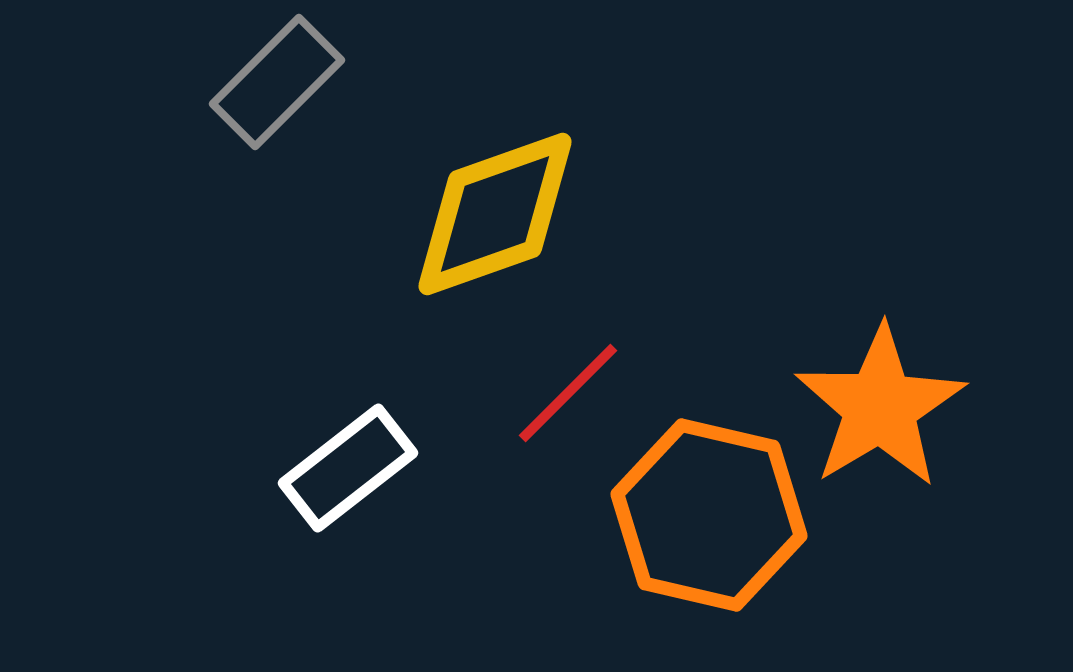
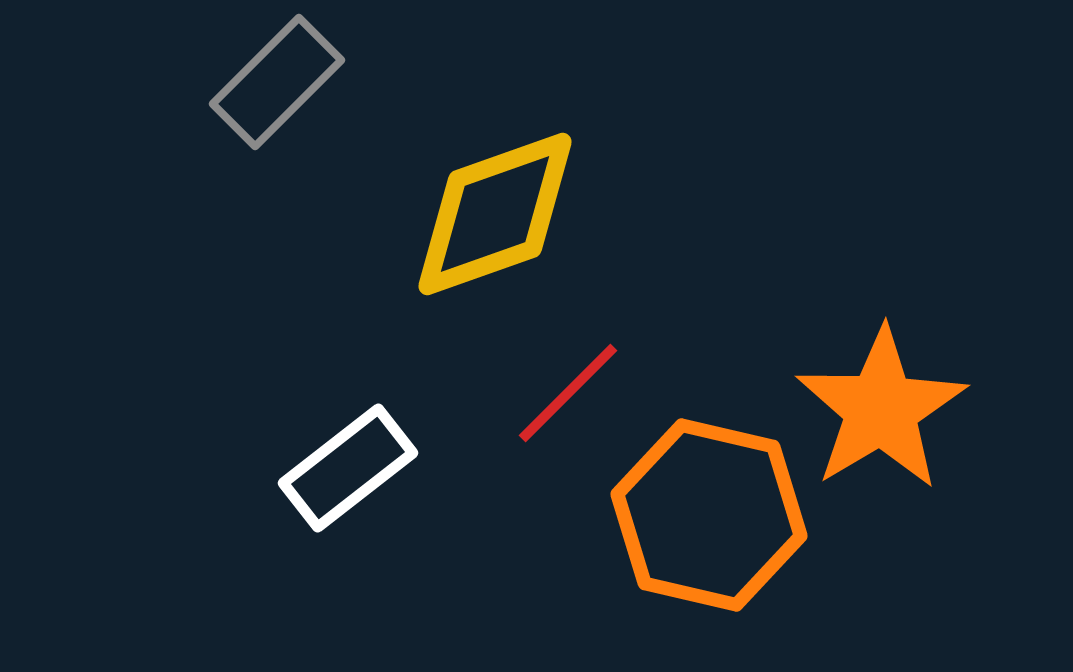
orange star: moved 1 px right, 2 px down
